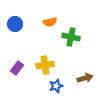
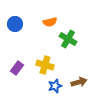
green cross: moved 3 px left, 2 px down; rotated 18 degrees clockwise
yellow cross: rotated 24 degrees clockwise
brown arrow: moved 6 px left, 4 px down
blue star: moved 1 px left
